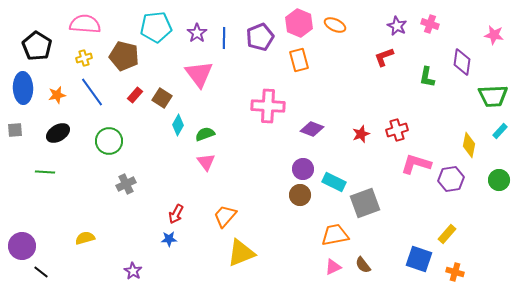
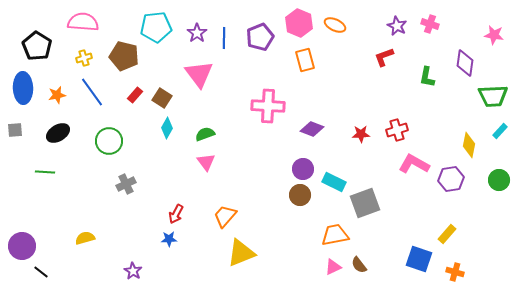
pink semicircle at (85, 24): moved 2 px left, 2 px up
orange rectangle at (299, 60): moved 6 px right
purple diamond at (462, 62): moved 3 px right, 1 px down
cyan diamond at (178, 125): moved 11 px left, 3 px down
red star at (361, 134): rotated 18 degrees clockwise
pink L-shape at (416, 164): moved 2 px left; rotated 12 degrees clockwise
brown semicircle at (363, 265): moved 4 px left
